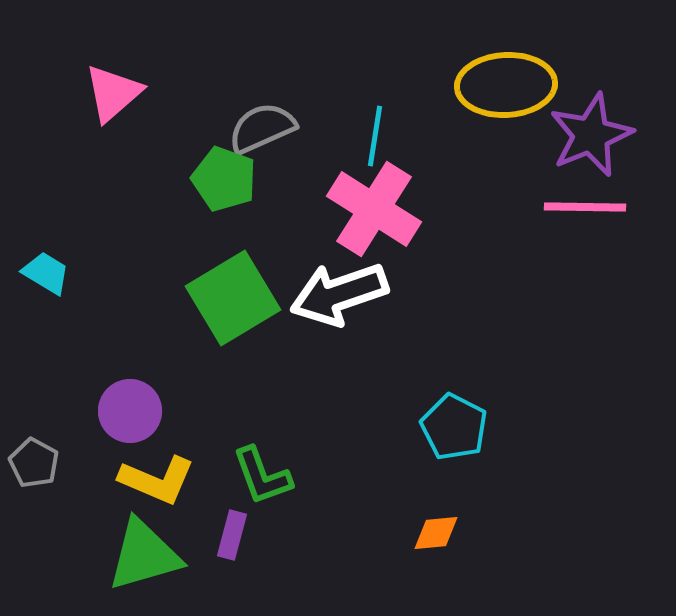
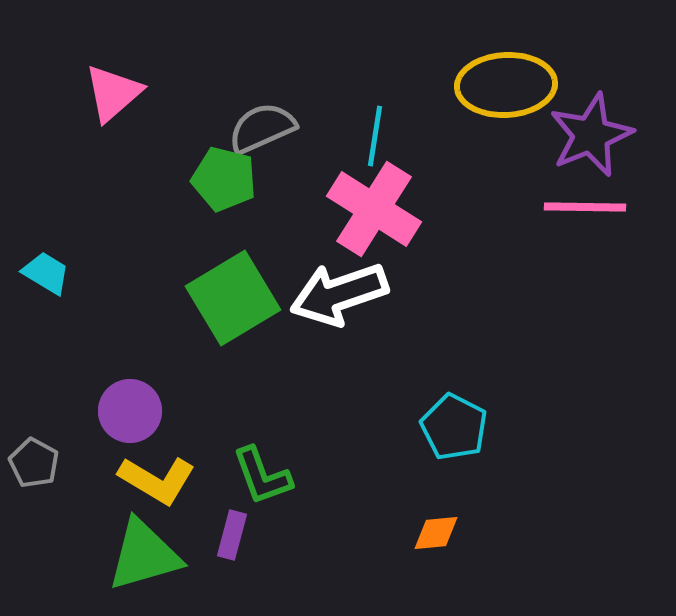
green pentagon: rotated 6 degrees counterclockwise
yellow L-shape: rotated 8 degrees clockwise
